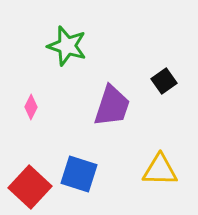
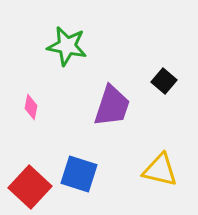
green star: rotated 6 degrees counterclockwise
black square: rotated 15 degrees counterclockwise
pink diamond: rotated 15 degrees counterclockwise
yellow triangle: rotated 12 degrees clockwise
